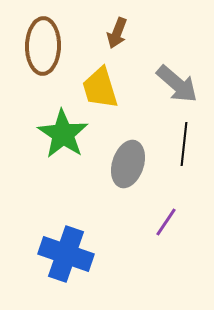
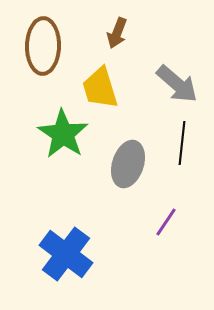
black line: moved 2 px left, 1 px up
blue cross: rotated 18 degrees clockwise
